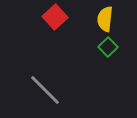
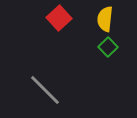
red square: moved 4 px right, 1 px down
